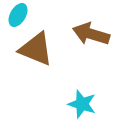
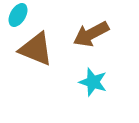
brown arrow: rotated 45 degrees counterclockwise
cyan star: moved 11 px right, 22 px up
